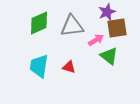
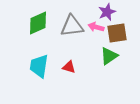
green diamond: moved 1 px left
brown square: moved 5 px down
pink arrow: moved 13 px up; rotated 133 degrees counterclockwise
green triangle: rotated 48 degrees clockwise
